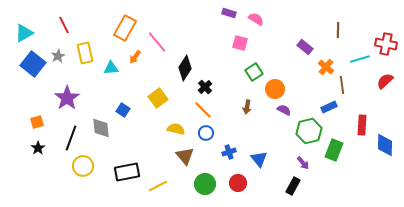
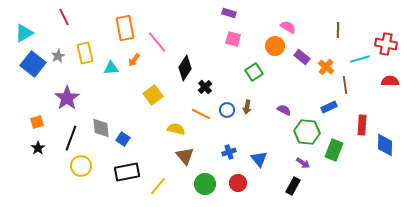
pink semicircle at (256, 19): moved 32 px right, 8 px down
red line at (64, 25): moved 8 px up
orange rectangle at (125, 28): rotated 40 degrees counterclockwise
pink square at (240, 43): moved 7 px left, 4 px up
purple rectangle at (305, 47): moved 3 px left, 10 px down
orange arrow at (135, 57): moved 1 px left, 3 px down
red semicircle at (385, 81): moved 5 px right; rotated 42 degrees clockwise
brown line at (342, 85): moved 3 px right
orange circle at (275, 89): moved 43 px up
yellow square at (158, 98): moved 5 px left, 3 px up
blue square at (123, 110): moved 29 px down
orange line at (203, 110): moved 2 px left, 4 px down; rotated 18 degrees counterclockwise
green hexagon at (309, 131): moved 2 px left, 1 px down; rotated 20 degrees clockwise
blue circle at (206, 133): moved 21 px right, 23 px up
purple arrow at (303, 163): rotated 16 degrees counterclockwise
yellow circle at (83, 166): moved 2 px left
yellow line at (158, 186): rotated 24 degrees counterclockwise
